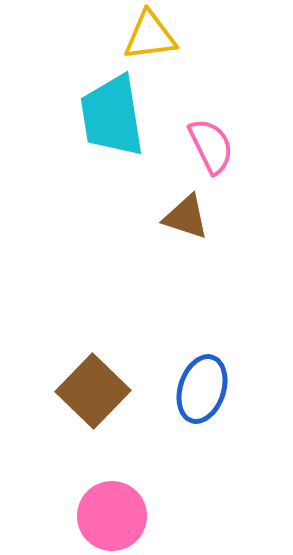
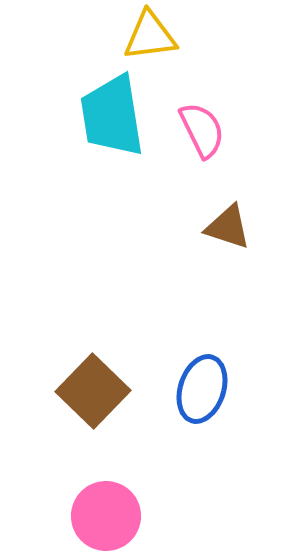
pink semicircle: moved 9 px left, 16 px up
brown triangle: moved 42 px right, 10 px down
pink circle: moved 6 px left
